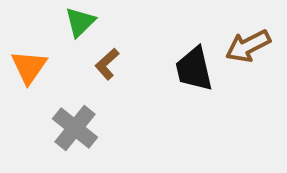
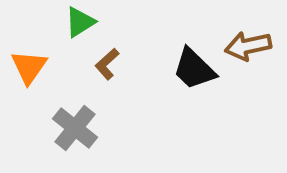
green triangle: rotated 12 degrees clockwise
brown arrow: rotated 15 degrees clockwise
black trapezoid: rotated 33 degrees counterclockwise
